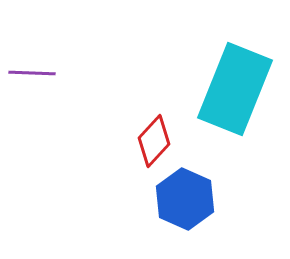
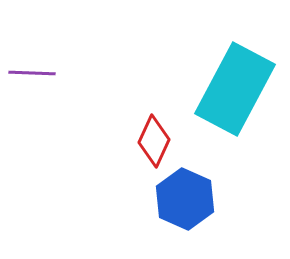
cyan rectangle: rotated 6 degrees clockwise
red diamond: rotated 18 degrees counterclockwise
